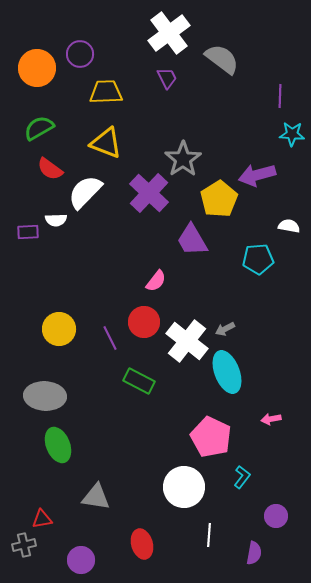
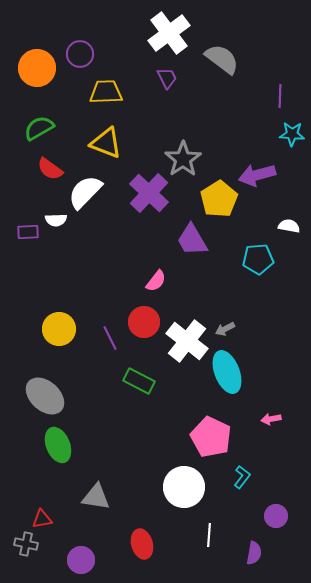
gray ellipse at (45, 396): rotated 39 degrees clockwise
gray cross at (24, 545): moved 2 px right, 1 px up; rotated 25 degrees clockwise
